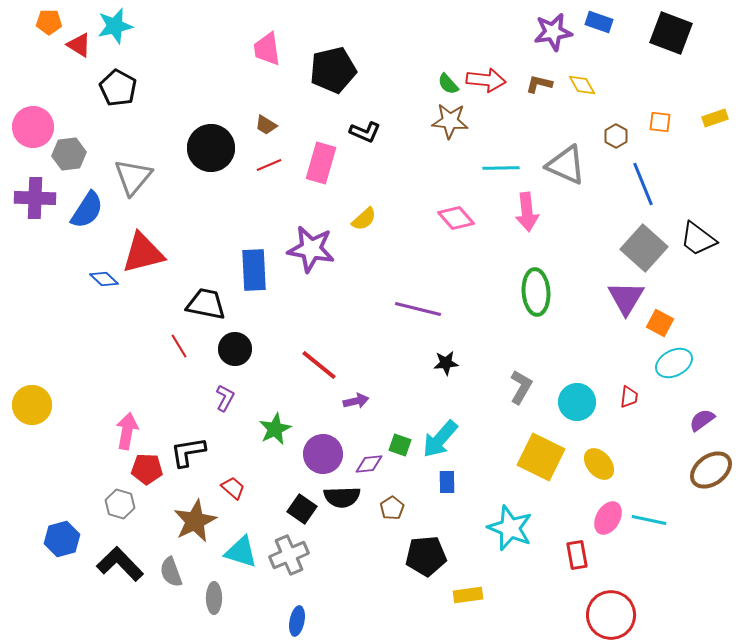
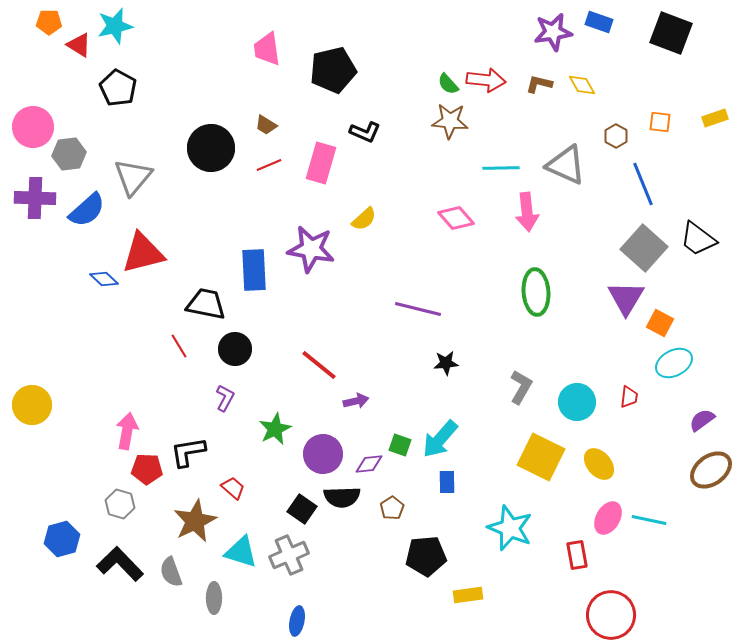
blue semicircle at (87, 210): rotated 15 degrees clockwise
